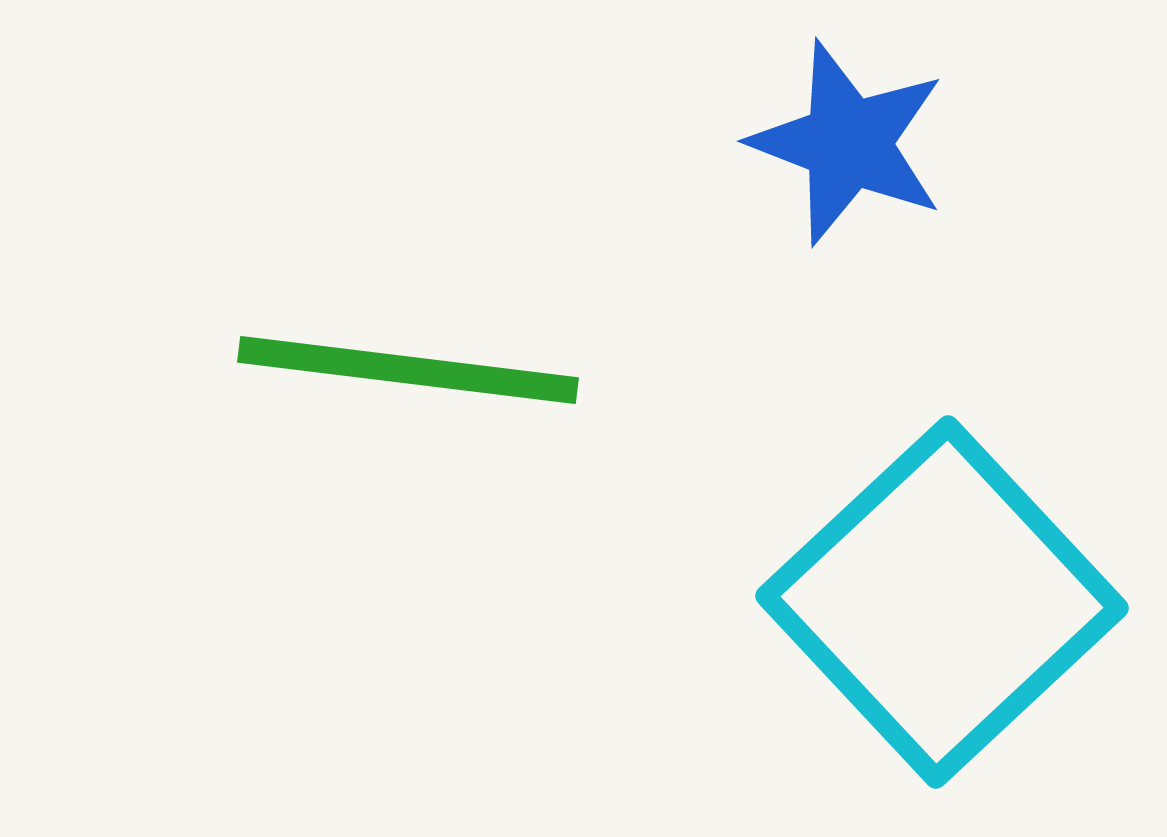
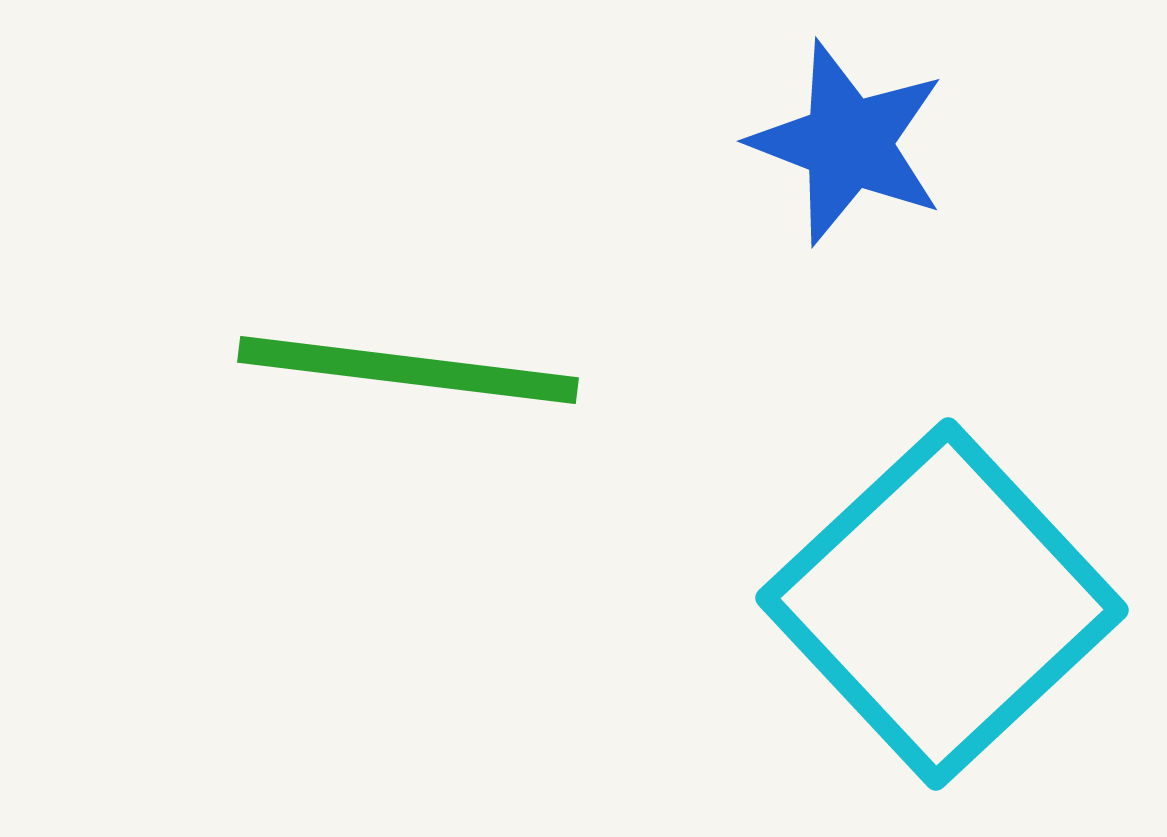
cyan square: moved 2 px down
